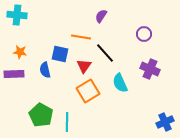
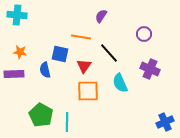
black line: moved 4 px right
orange square: rotated 30 degrees clockwise
